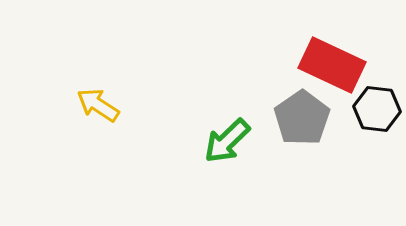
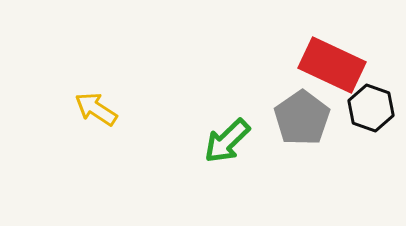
yellow arrow: moved 2 px left, 4 px down
black hexagon: moved 6 px left, 1 px up; rotated 12 degrees clockwise
